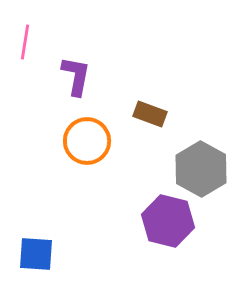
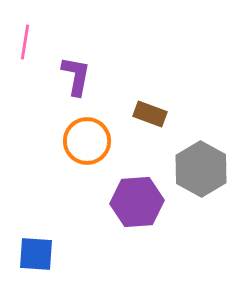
purple hexagon: moved 31 px left, 19 px up; rotated 18 degrees counterclockwise
